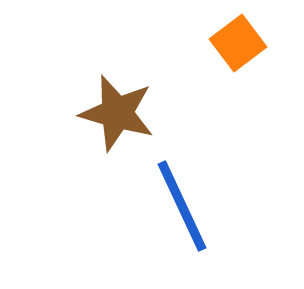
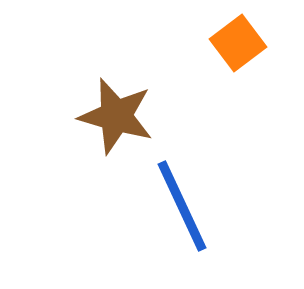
brown star: moved 1 px left, 3 px down
